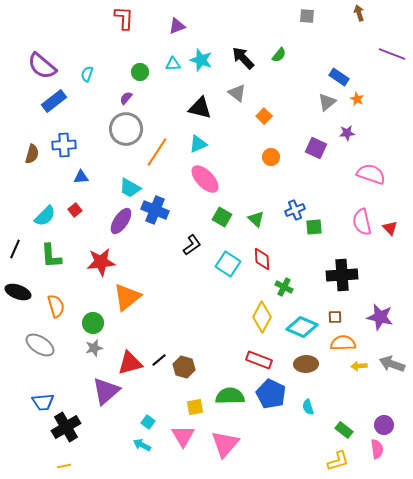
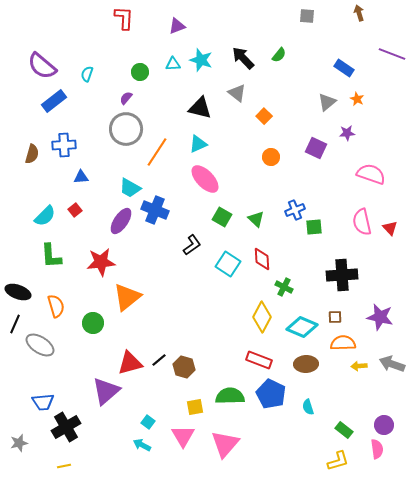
blue rectangle at (339, 77): moved 5 px right, 9 px up
black line at (15, 249): moved 75 px down
gray star at (94, 348): moved 75 px left, 95 px down
